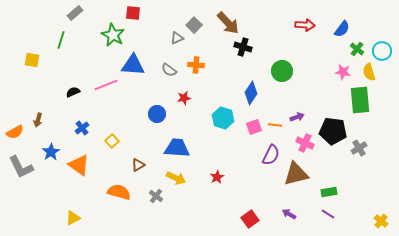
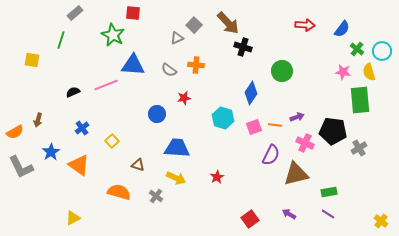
brown triangle at (138, 165): rotated 48 degrees clockwise
